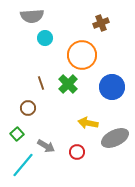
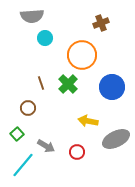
yellow arrow: moved 2 px up
gray ellipse: moved 1 px right, 1 px down
